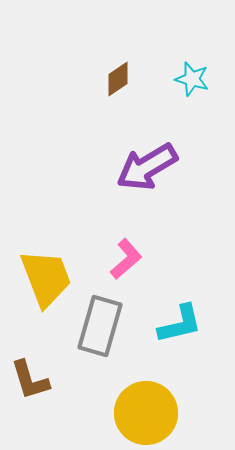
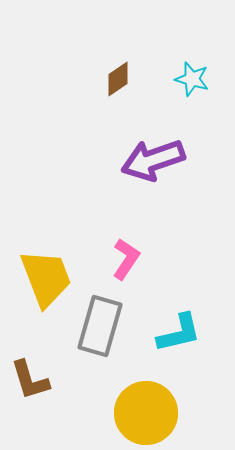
purple arrow: moved 6 px right, 7 px up; rotated 12 degrees clockwise
pink L-shape: rotated 15 degrees counterclockwise
cyan L-shape: moved 1 px left, 9 px down
